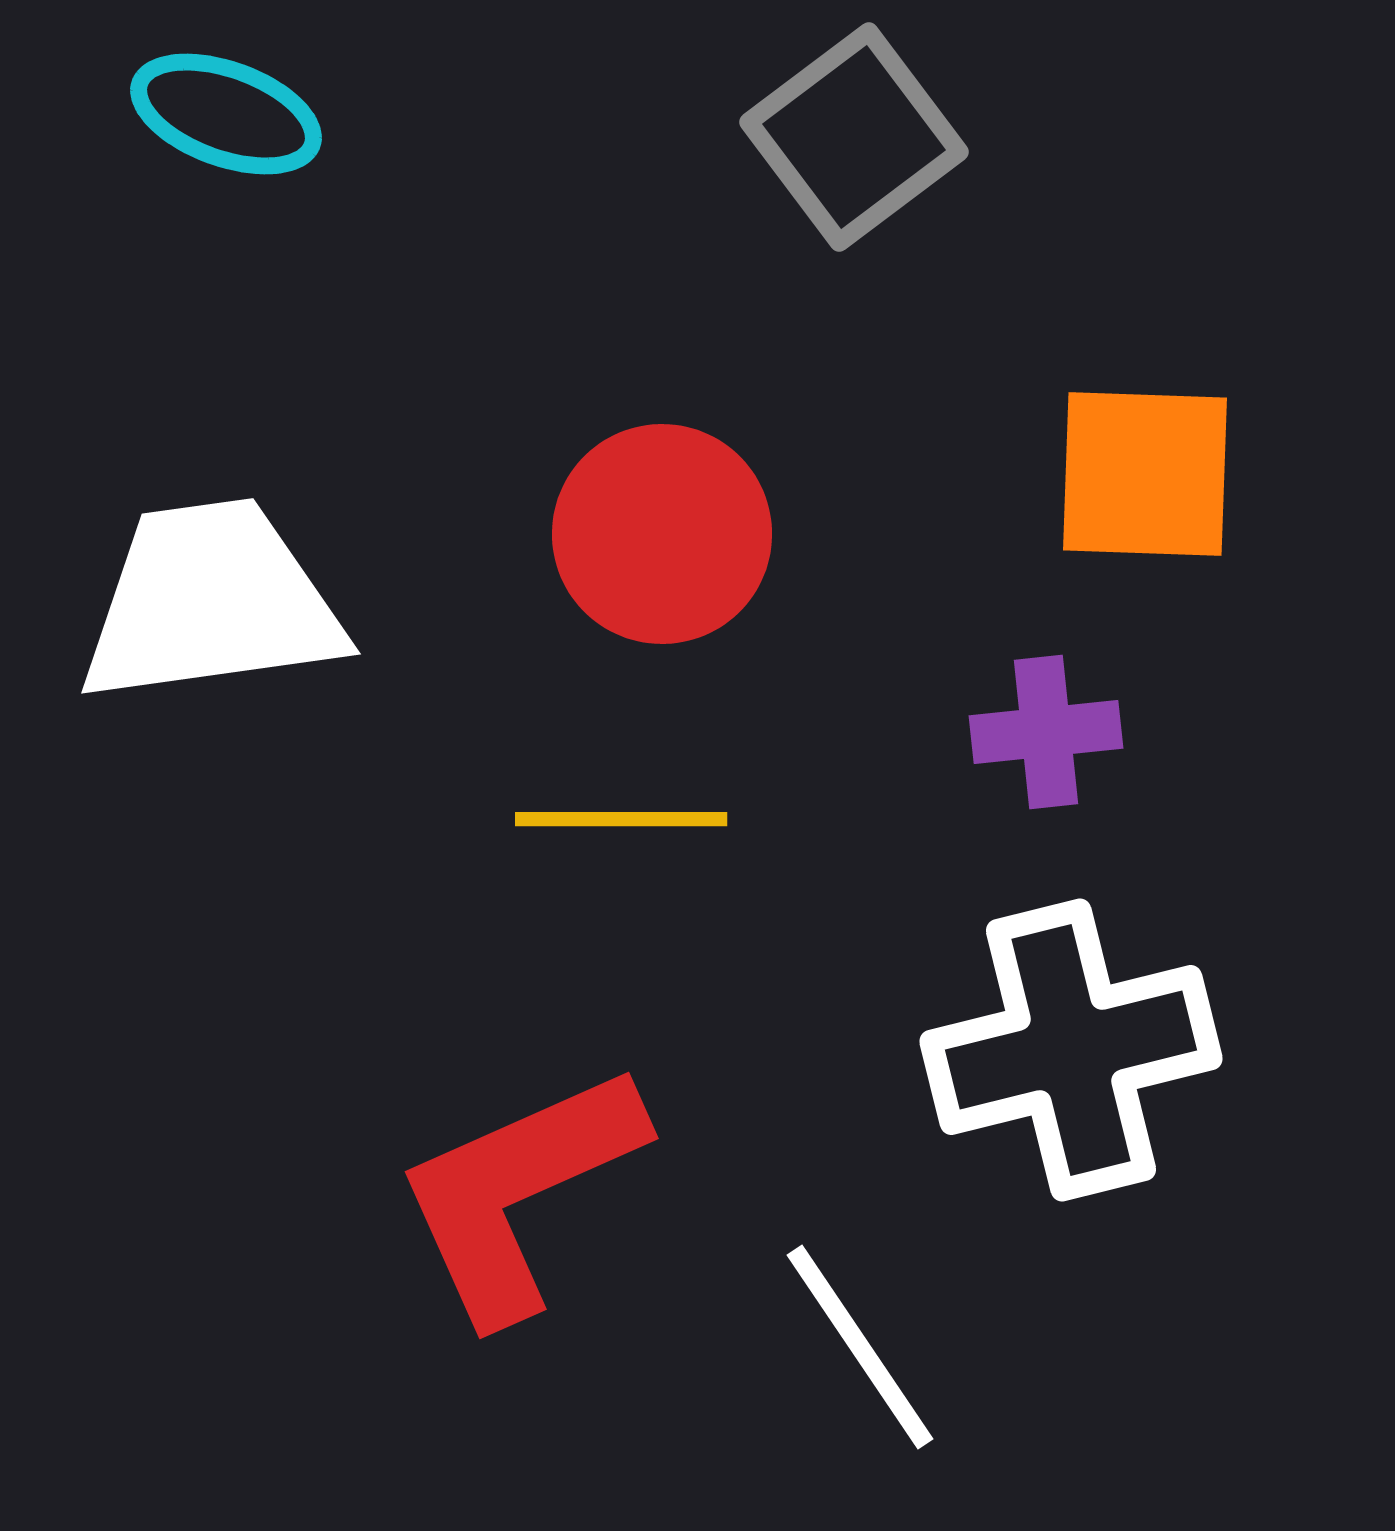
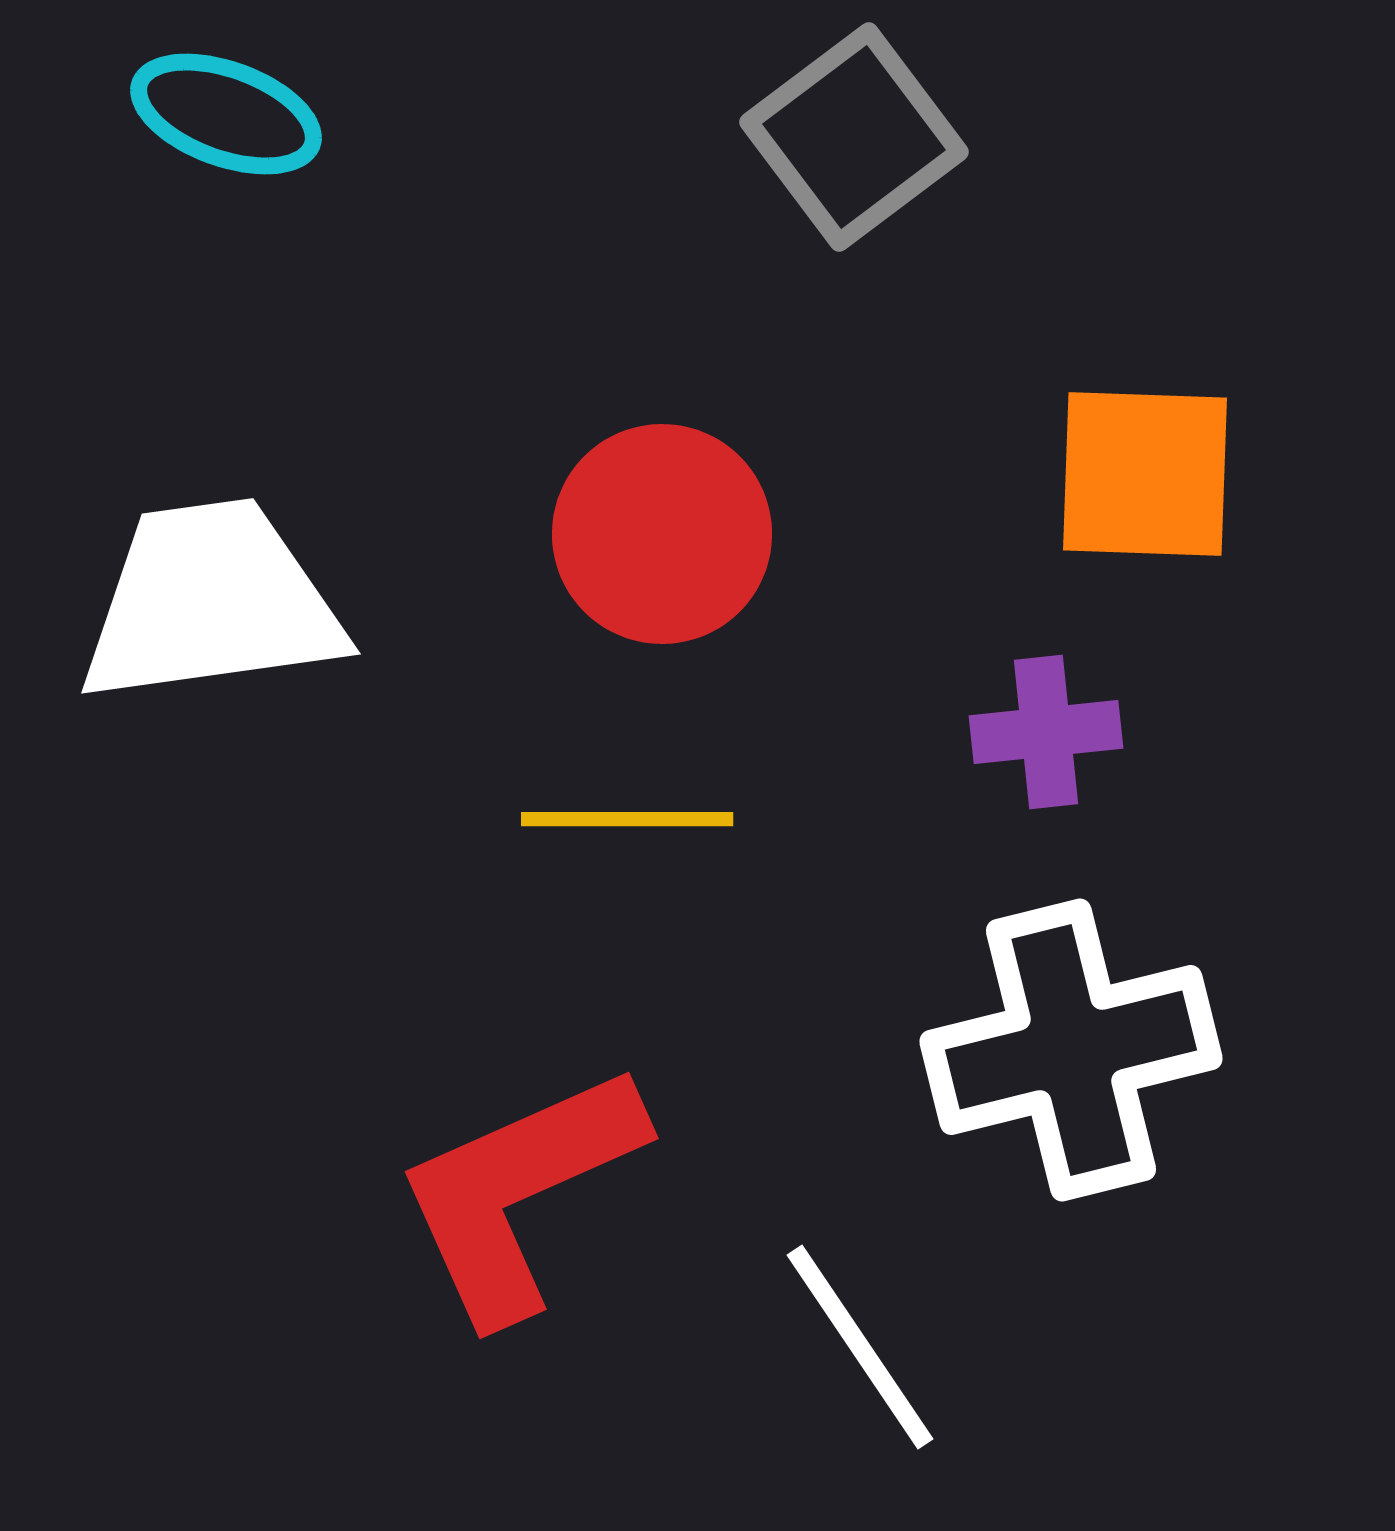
yellow line: moved 6 px right
